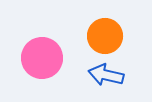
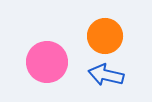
pink circle: moved 5 px right, 4 px down
